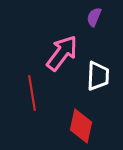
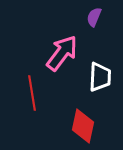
white trapezoid: moved 2 px right, 1 px down
red diamond: moved 2 px right
